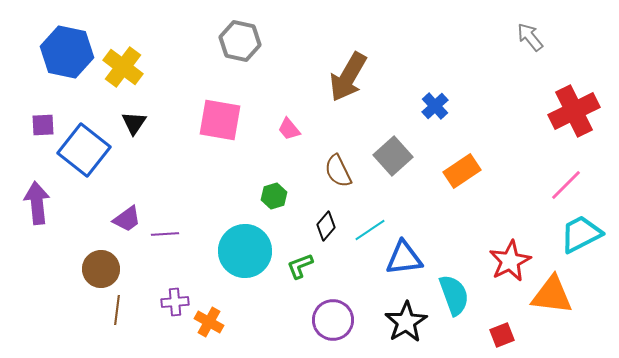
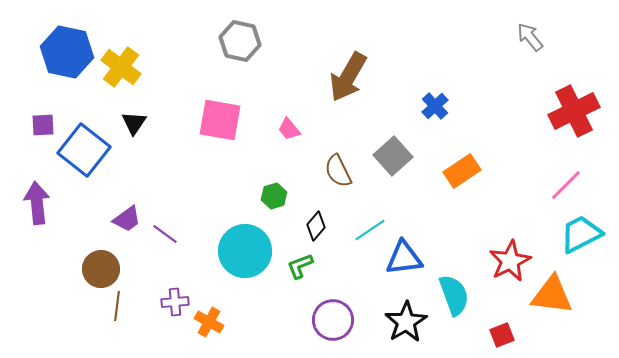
yellow cross: moved 2 px left
black diamond: moved 10 px left
purple line: rotated 40 degrees clockwise
brown line: moved 4 px up
